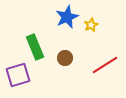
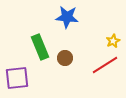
blue star: rotated 30 degrees clockwise
yellow star: moved 22 px right, 16 px down
green rectangle: moved 5 px right
purple square: moved 1 px left, 3 px down; rotated 10 degrees clockwise
